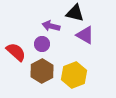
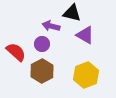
black triangle: moved 3 px left
yellow hexagon: moved 12 px right
